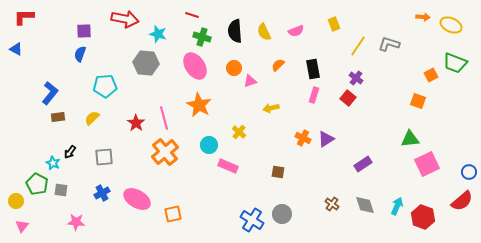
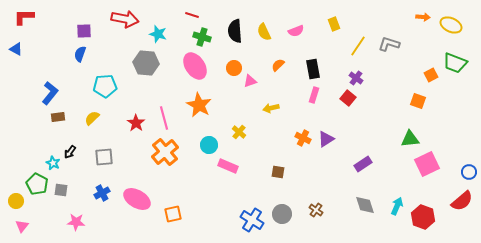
brown cross at (332, 204): moved 16 px left, 6 px down
